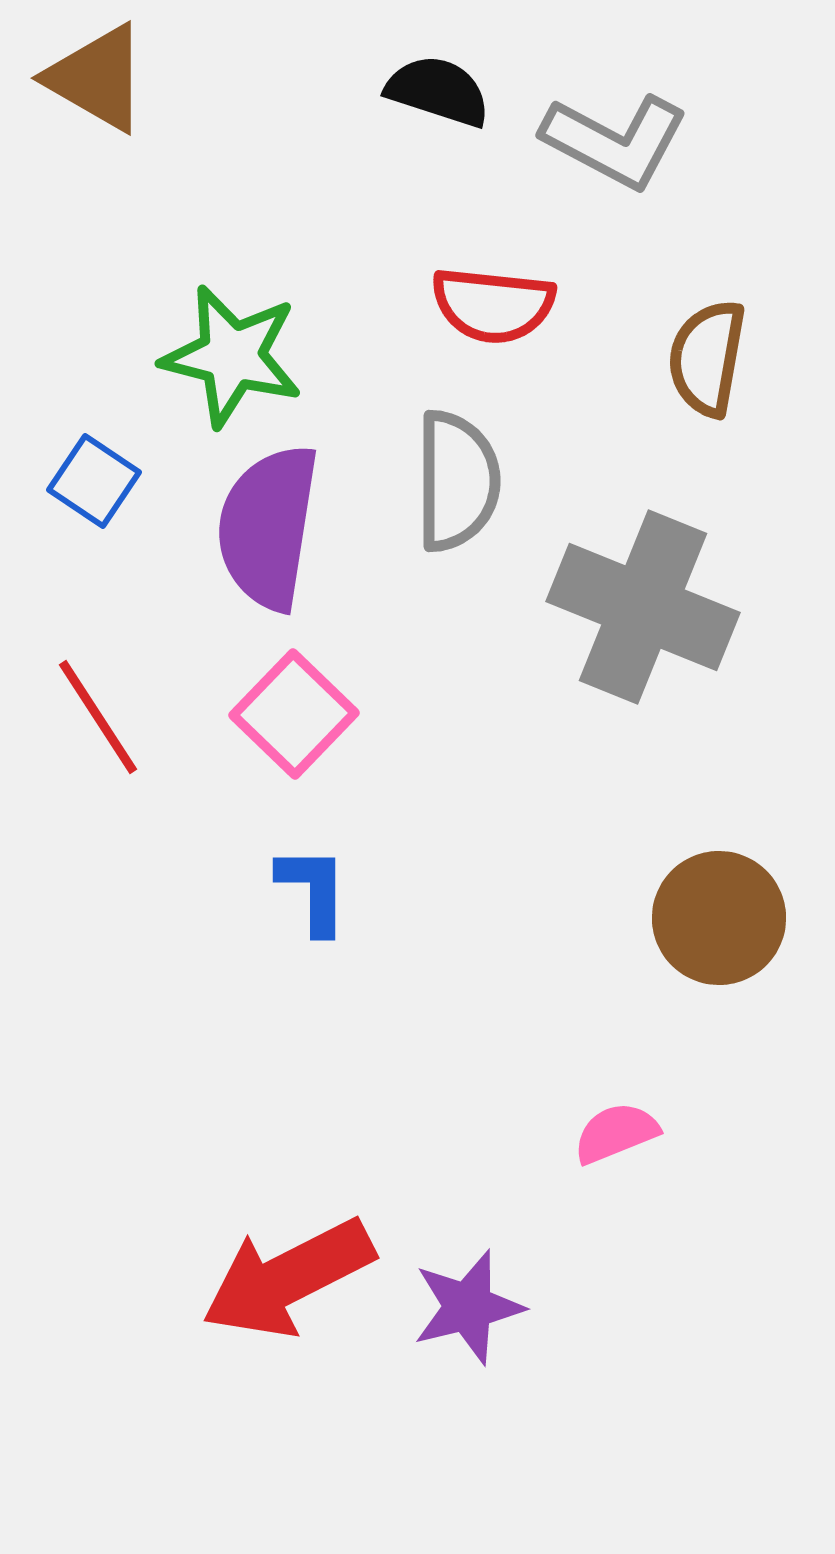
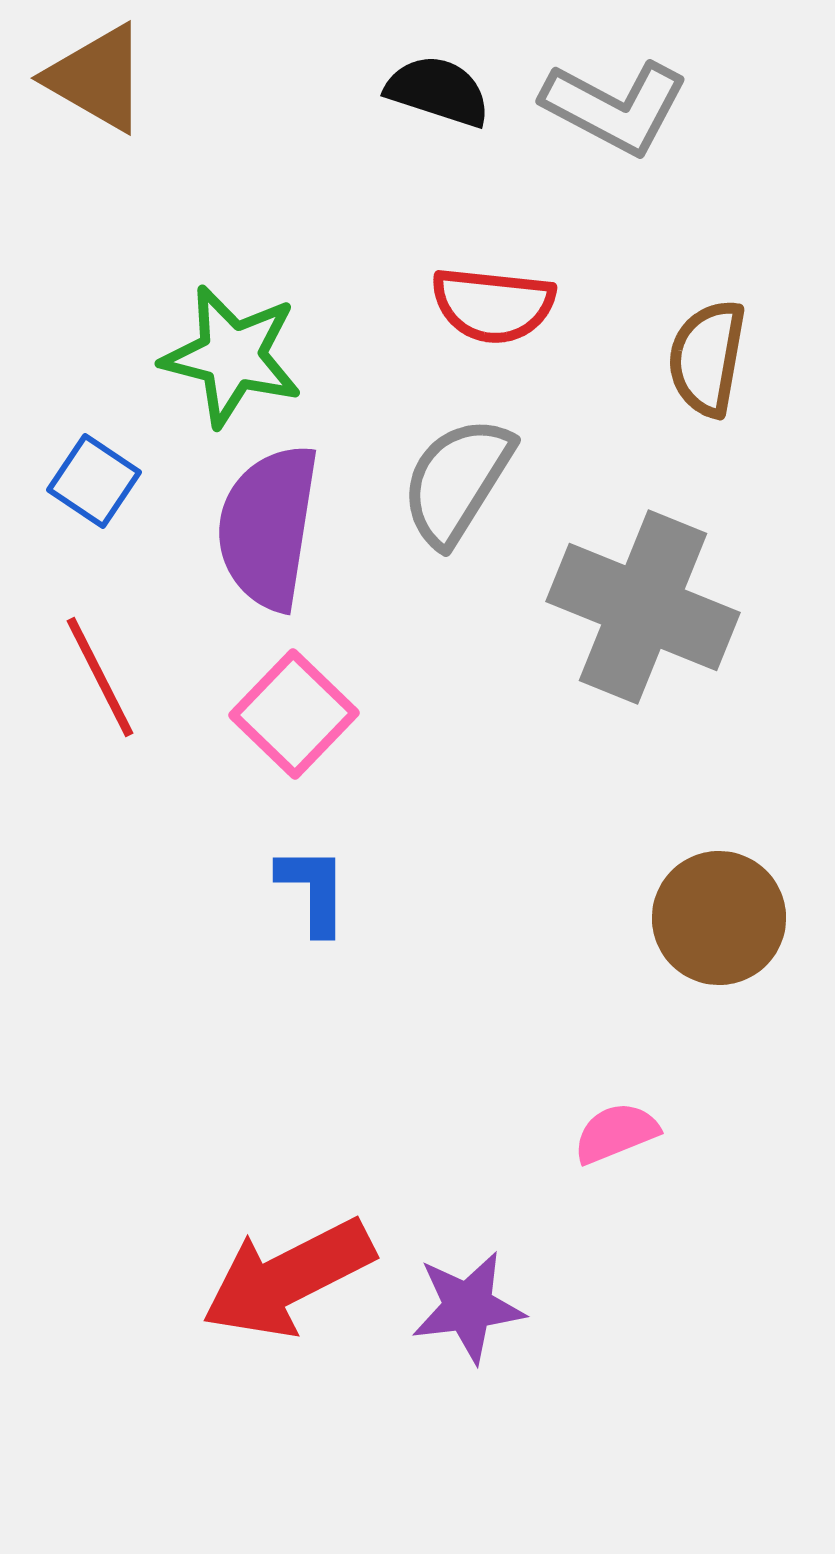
gray L-shape: moved 34 px up
gray semicircle: rotated 148 degrees counterclockwise
red line: moved 2 px right, 40 px up; rotated 6 degrees clockwise
purple star: rotated 7 degrees clockwise
